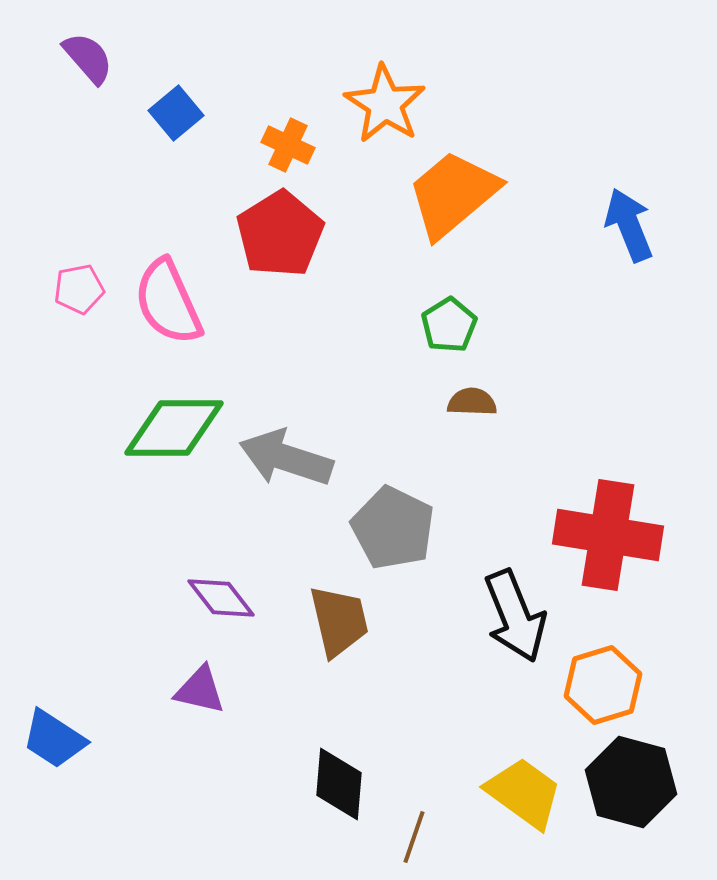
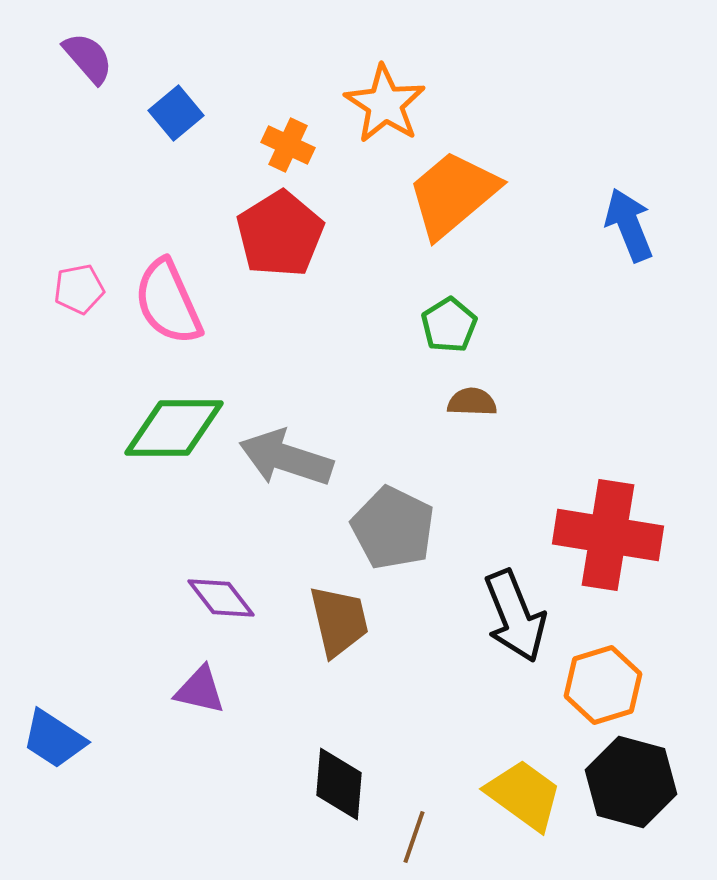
yellow trapezoid: moved 2 px down
